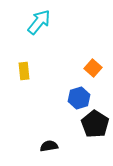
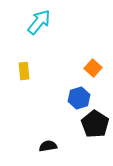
black semicircle: moved 1 px left
